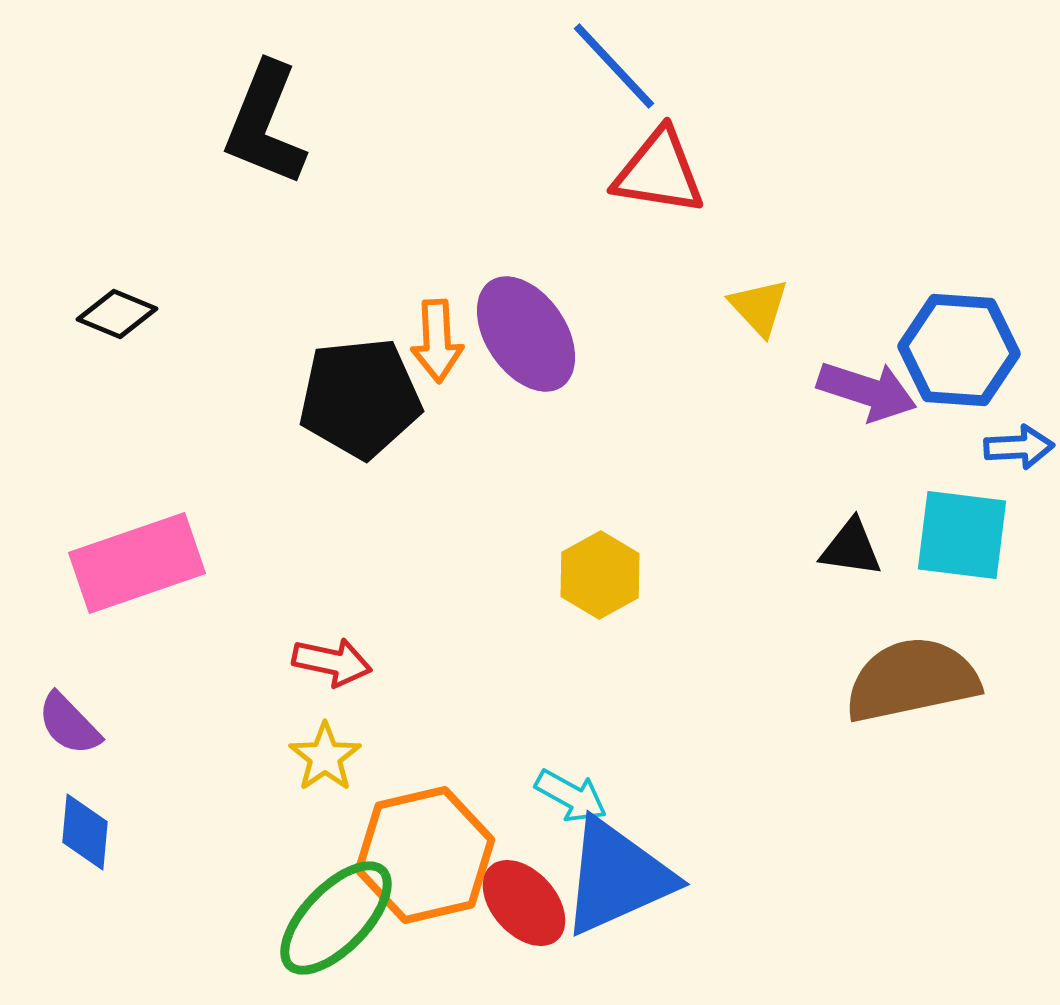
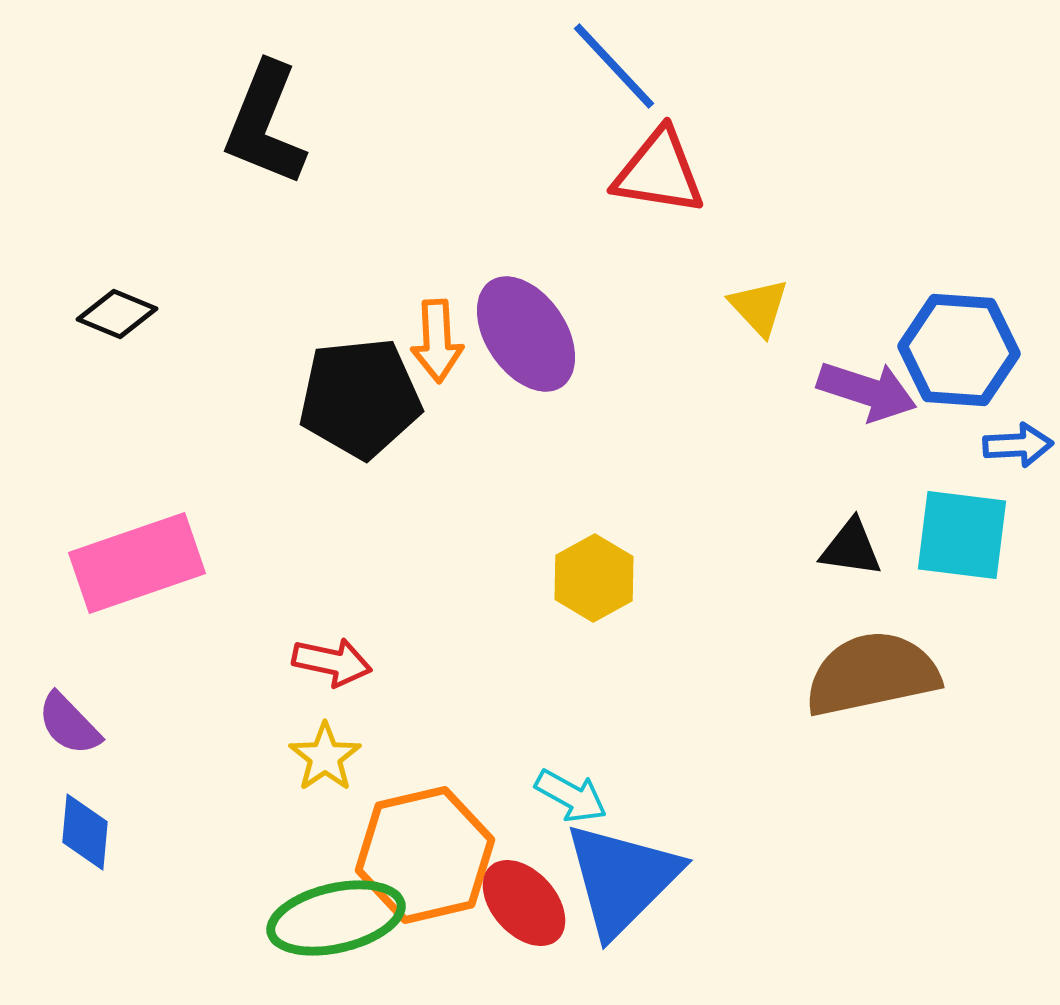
blue arrow: moved 1 px left, 2 px up
yellow hexagon: moved 6 px left, 3 px down
brown semicircle: moved 40 px left, 6 px up
blue triangle: moved 5 px right, 2 px down; rotated 21 degrees counterclockwise
green ellipse: rotated 33 degrees clockwise
